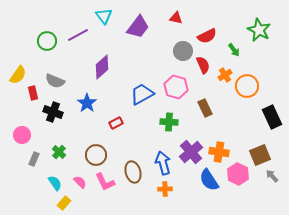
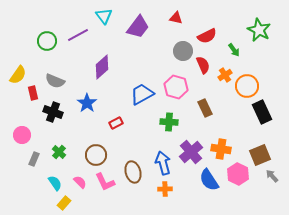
black rectangle at (272, 117): moved 10 px left, 5 px up
orange cross at (219, 152): moved 2 px right, 3 px up
